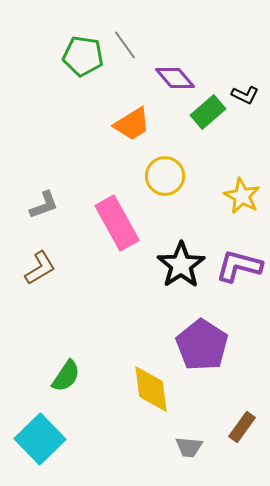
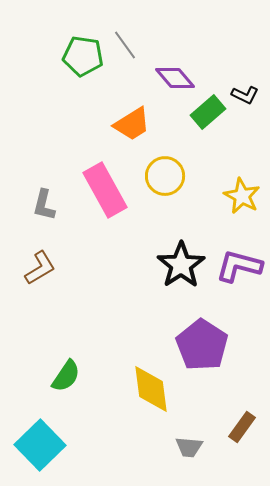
gray L-shape: rotated 124 degrees clockwise
pink rectangle: moved 12 px left, 33 px up
cyan square: moved 6 px down
